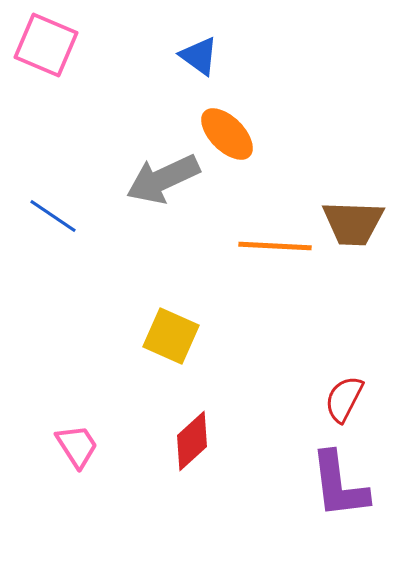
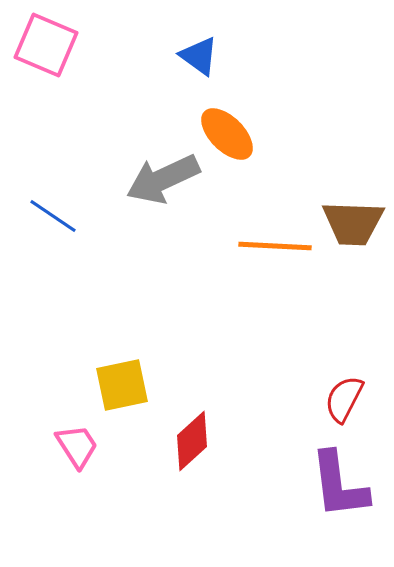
yellow square: moved 49 px left, 49 px down; rotated 36 degrees counterclockwise
